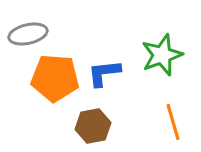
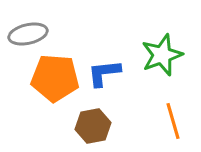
orange line: moved 1 px up
